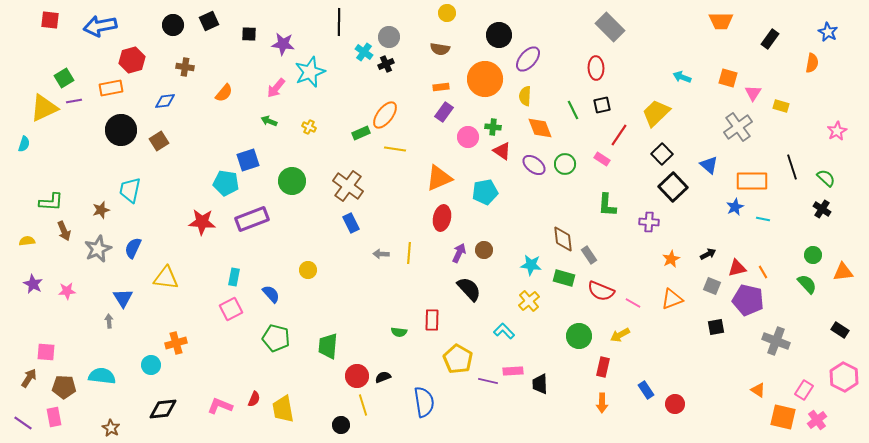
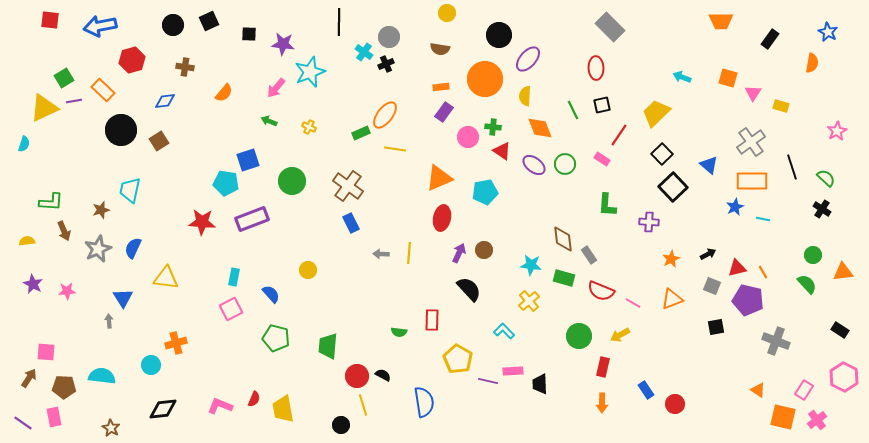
orange rectangle at (111, 88): moved 8 px left, 2 px down; rotated 55 degrees clockwise
gray cross at (738, 127): moved 13 px right, 15 px down
black semicircle at (383, 377): moved 2 px up; rotated 49 degrees clockwise
